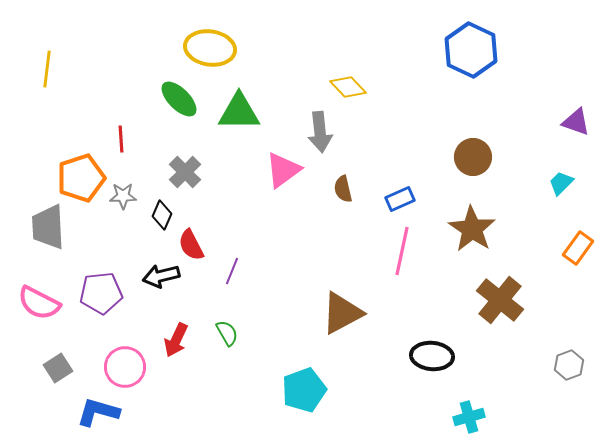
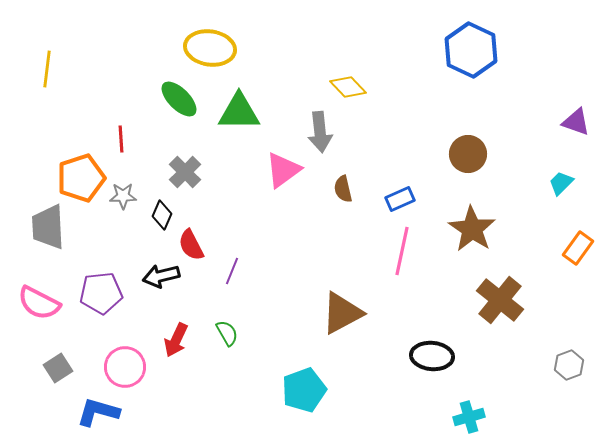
brown circle: moved 5 px left, 3 px up
